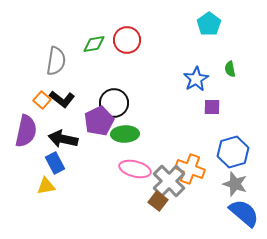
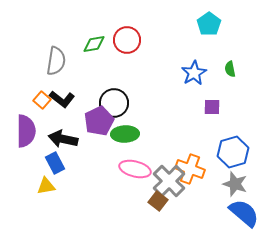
blue star: moved 2 px left, 6 px up
purple semicircle: rotated 12 degrees counterclockwise
